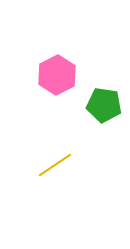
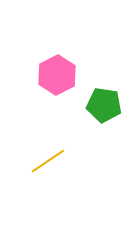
yellow line: moved 7 px left, 4 px up
